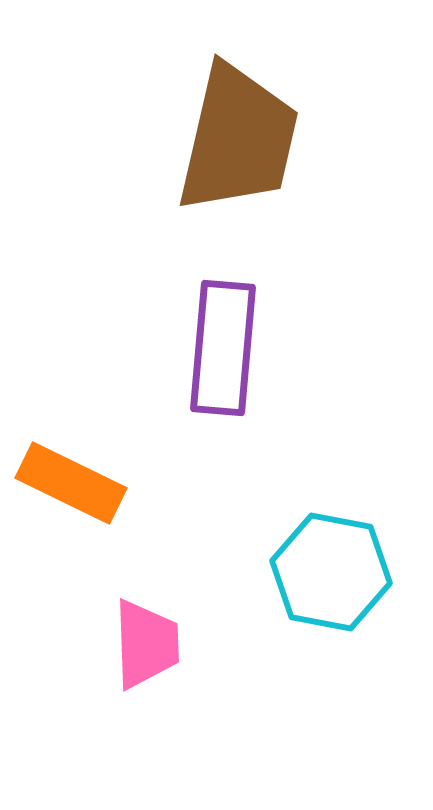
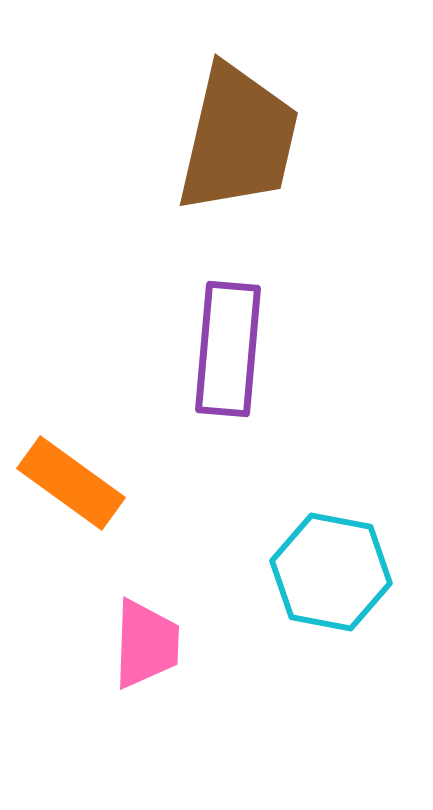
purple rectangle: moved 5 px right, 1 px down
orange rectangle: rotated 10 degrees clockwise
pink trapezoid: rotated 4 degrees clockwise
